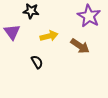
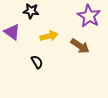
purple triangle: rotated 18 degrees counterclockwise
